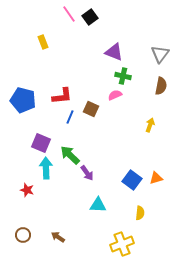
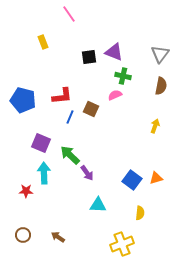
black square: moved 1 px left, 40 px down; rotated 28 degrees clockwise
yellow arrow: moved 5 px right, 1 px down
cyan arrow: moved 2 px left, 5 px down
red star: moved 1 px left, 1 px down; rotated 16 degrees counterclockwise
